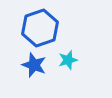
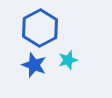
blue hexagon: rotated 9 degrees counterclockwise
